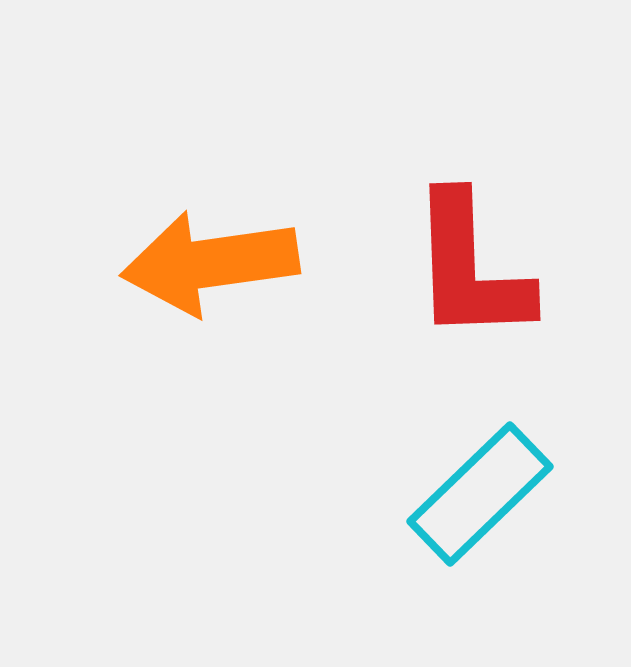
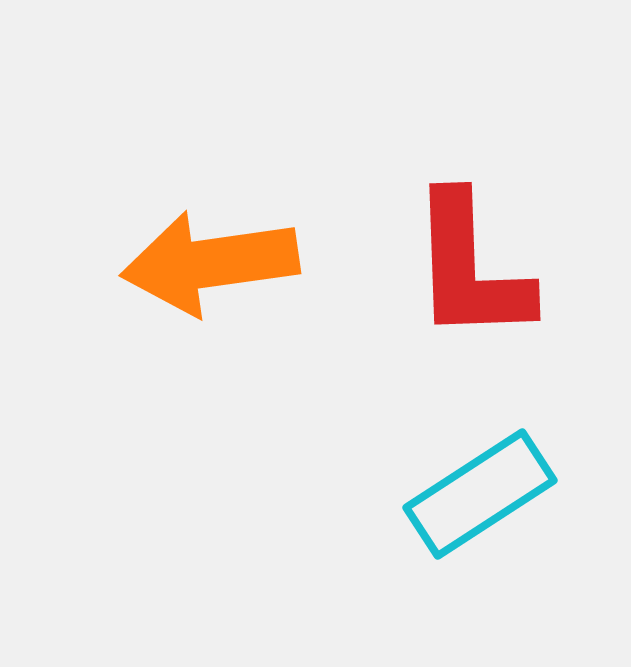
cyan rectangle: rotated 11 degrees clockwise
